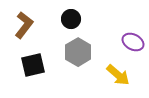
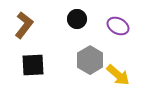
black circle: moved 6 px right
purple ellipse: moved 15 px left, 16 px up
gray hexagon: moved 12 px right, 8 px down
black square: rotated 10 degrees clockwise
